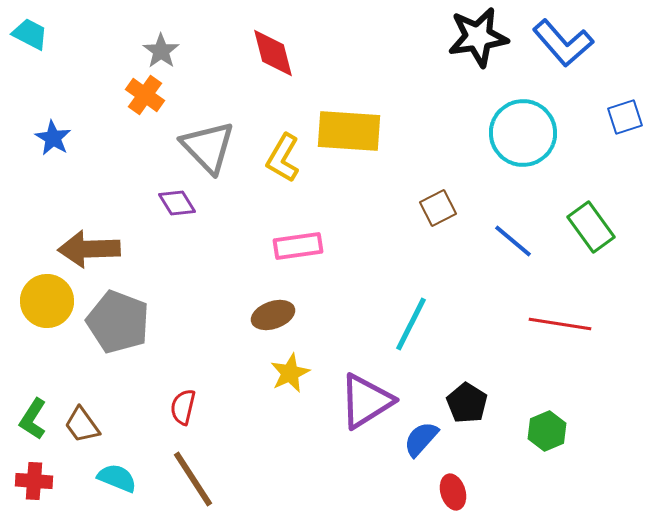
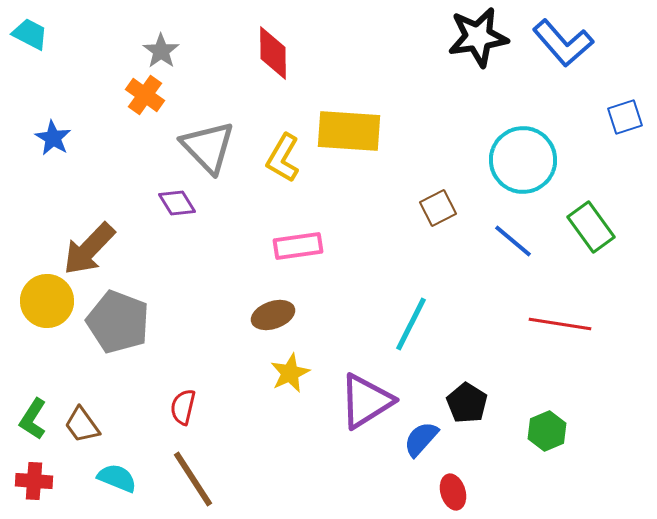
red diamond: rotated 14 degrees clockwise
cyan circle: moved 27 px down
brown arrow: rotated 44 degrees counterclockwise
